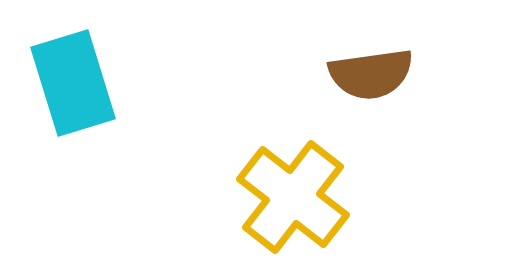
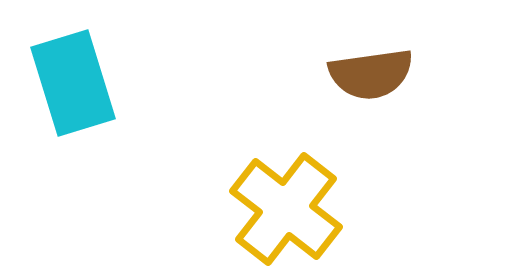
yellow cross: moved 7 px left, 12 px down
